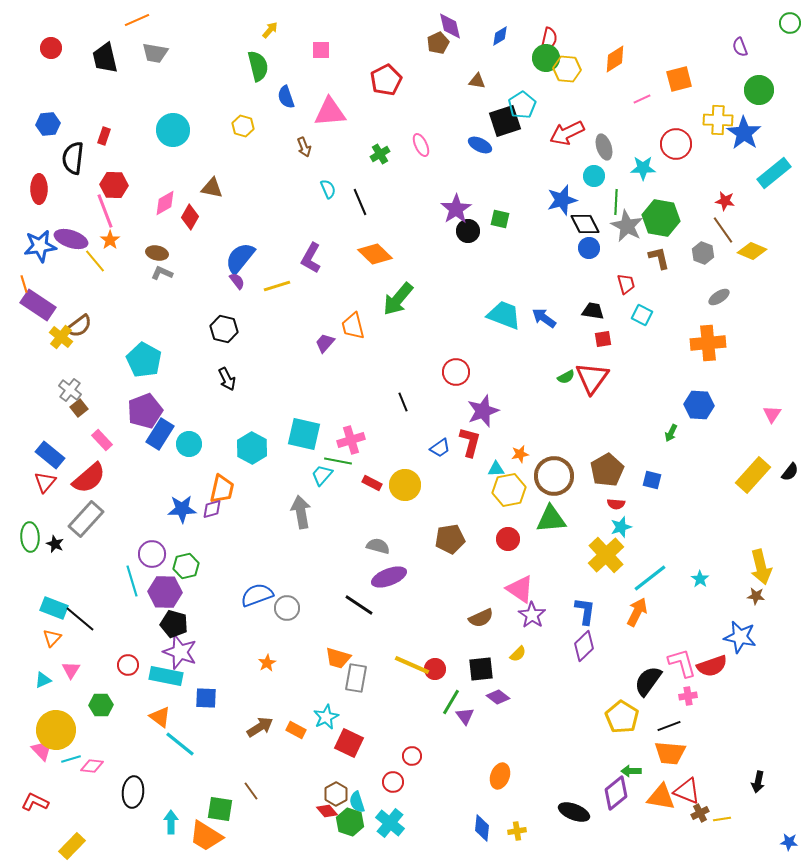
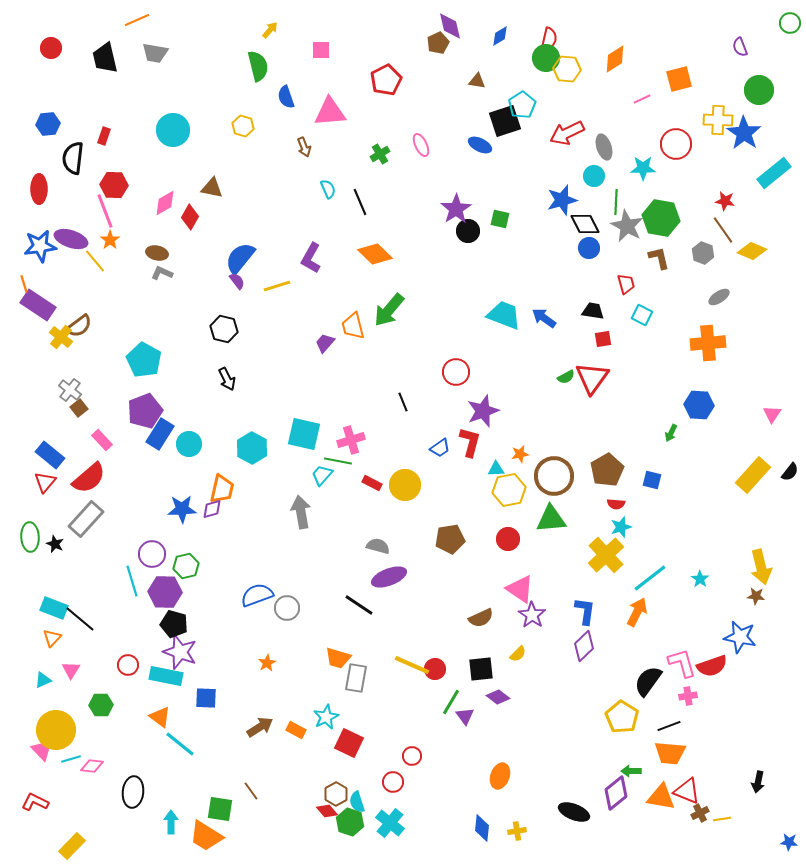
green arrow at (398, 299): moved 9 px left, 11 px down
